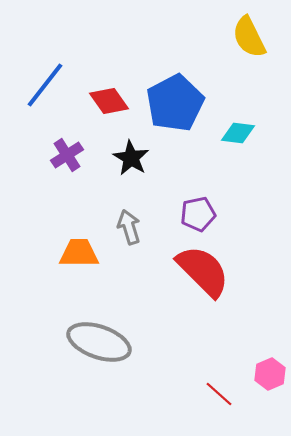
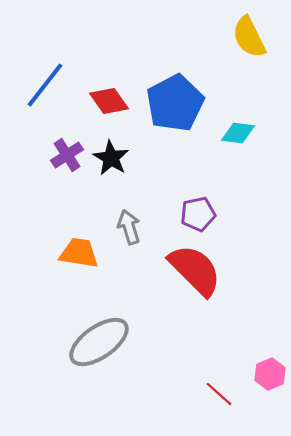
black star: moved 20 px left
orange trapezoid: rotated 9 degrees clockwise
red semicircle: moved 8 px left, 1 px up
gray ellipse: rotated 54 degrees counterclockwise
